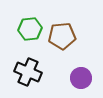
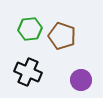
brown pentagon: rotated 24 degrees clockwise
purple circle: moved 2 px down
